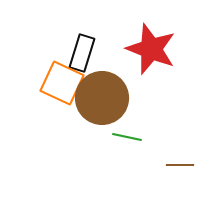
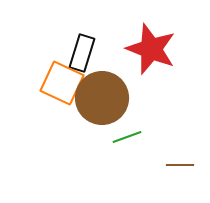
green line: rotated 32 degrees counterclockwise
